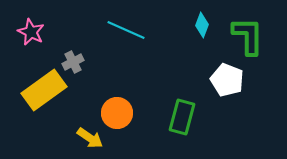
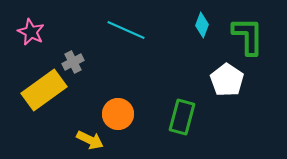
white pentagon: rotated 12 degrees clockwise
orange circle: moved 1 px right, 1 px down
yellow arrow: moved 2 px down; rotated 8 degrees counterclockwise
